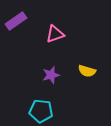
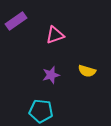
pink triangle: moved 1 px down
